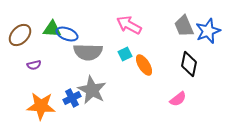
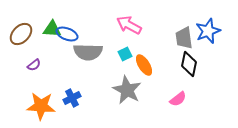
gray trapezoid: moved 12 px down; rotated 15 degrees clockwise
brown ellipse: moved 1 px right, 1 px up
purple semicircle: rotated 24 degrees counterclockwise
gray star: moved 35 px right
